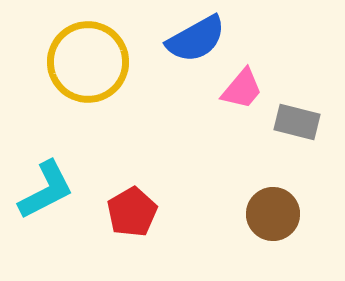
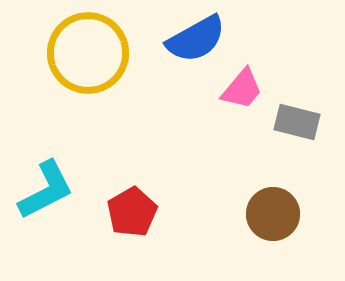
yellow circle: moved 9 px up
